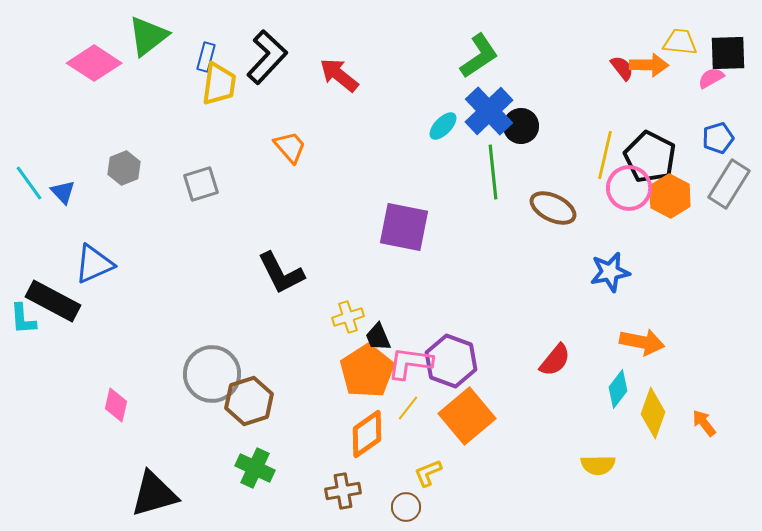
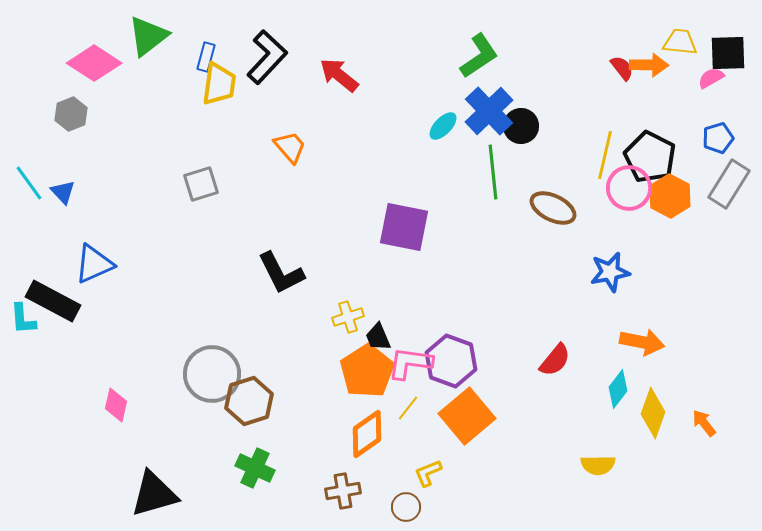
gray hexagon at (124, 168): moved 53 px left, 54 px up
